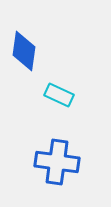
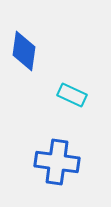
cyan rectangle: moved 13 px right
